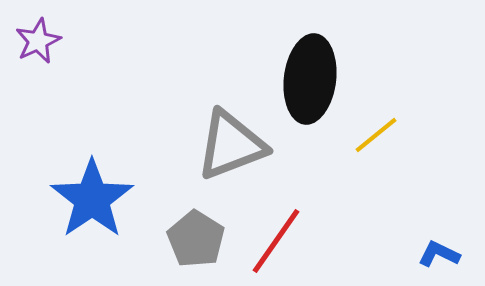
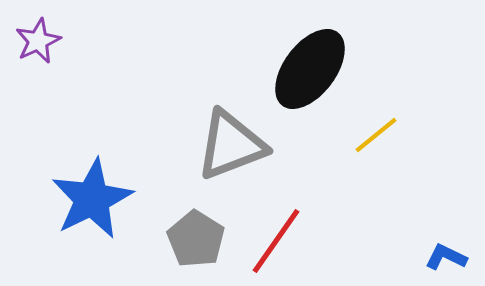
black ellipse: moved 10 px up; rotated 30 degrees clockwise
blue star: rotated 8 degrees clockwise
blue L-shape: moved 7 px right, 3 px down
